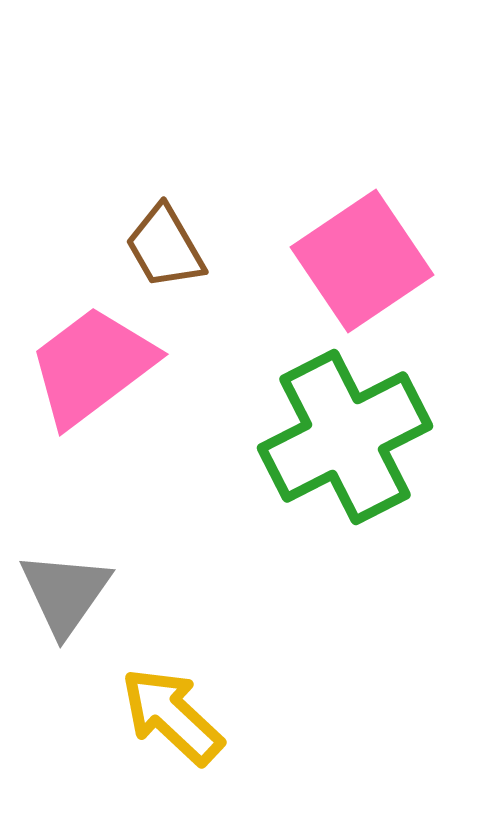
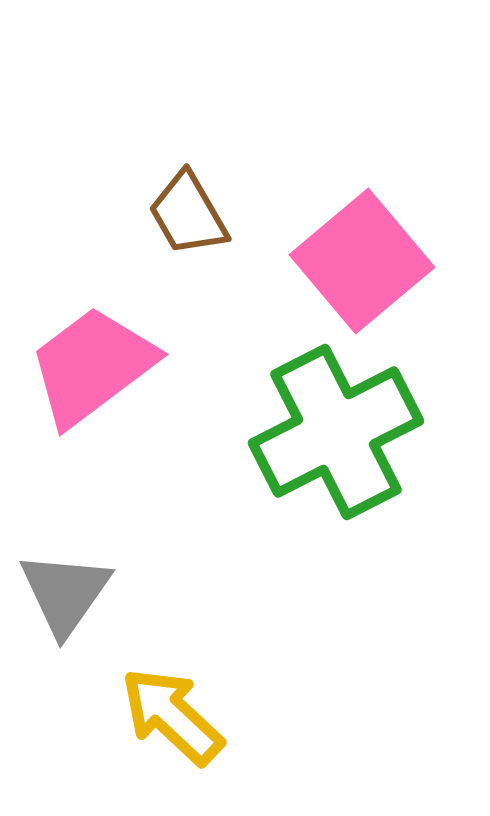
brown trapezoid: moved 23 px right, 33 px up
pink square: rotated 6 degrees counterclockwise
green cross: moved 9 px left, 5 px up
